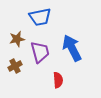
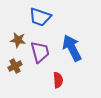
blue trapezoid: rotated 30 degrees clockwise
brown star: moved 1 px right, 1 px down; rotated 21 degrees clockwise
